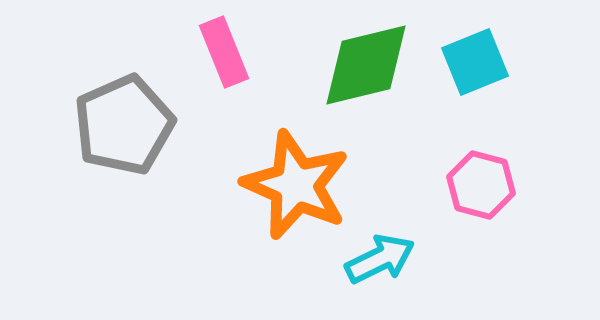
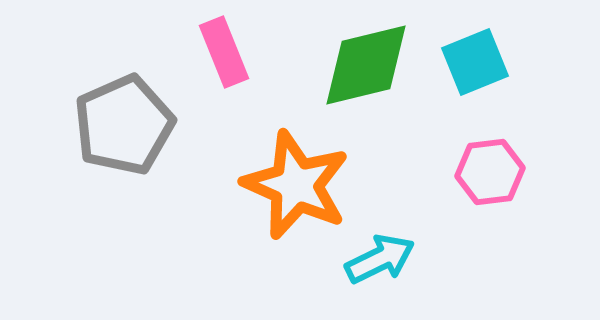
pink hexagon: moved 9 px right, 13 px up; rotated 22 degrees counterclockwise
